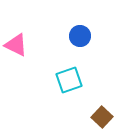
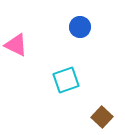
blue circle: moved 9 px up
cyan square: moved 3 px left
